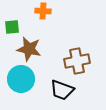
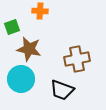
orange cross: moved 3 px left
green square: rotated 14 degrees counterclockwise
brown cross: moved 2 px up
